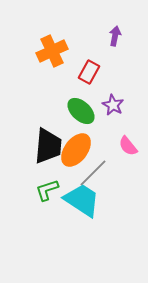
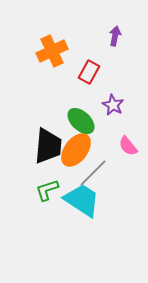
green ellipse: moved 10 px down
